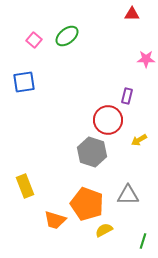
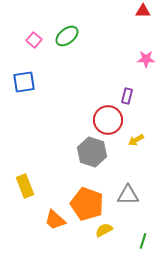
red triangle: moved 11 px right, 3 px up
yellow arrow: moved 3 px left
orange trapezoid: rotated 25 degrees clockwise
